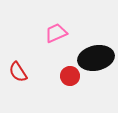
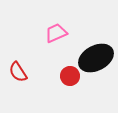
black ellipse: rotated 16 degrees counterclockwise
